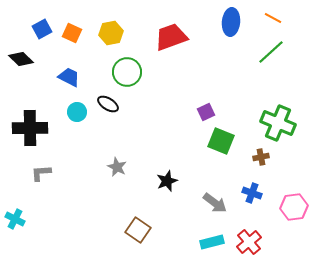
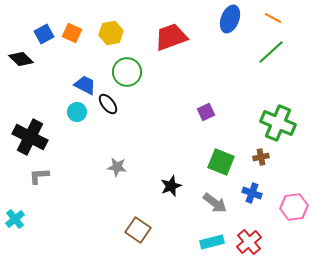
blue ellipse: moved 1 px left, 3 px up; rotated 16 degrees clockwise
blue square: moved 2 px right, 5 px down
blue trapezoid: moved 16 px right, 8 px down
black ellipse: rotated 20 degrees clockwise
black cross: moved 9 px down; rotated 28 degrees clockwise
green square: moved 21 px down
gray star: rotated 18 degrees counterclockwise
gray L-shape: moved 2 px left, 3 px down
black star: moved 4 px right, 5 px down
cyan cross: rotated 24 degrees clockwise
